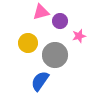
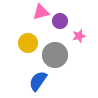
blue semicircle: moved 2 px left
